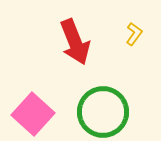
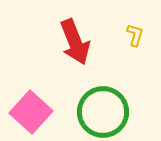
yellow L-shape: moved 1 px right, 1 px down; rotated 20 degrees counterclockwise
pink square: moved 2 px left, 2 px up
